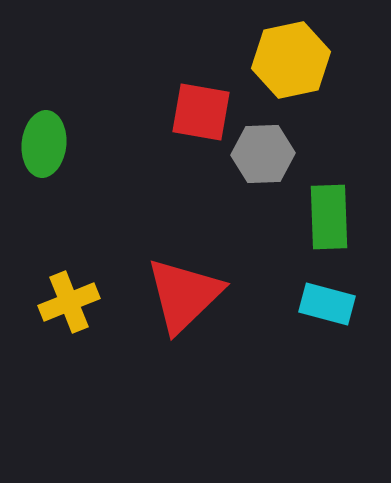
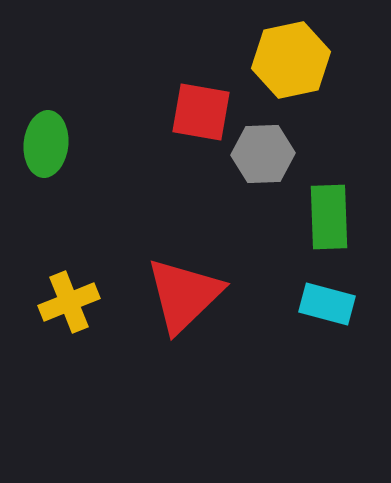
green ellipse: moved 2 px right
